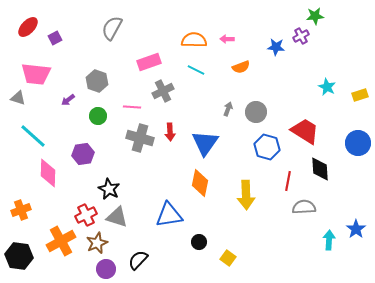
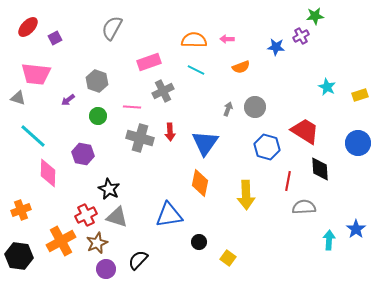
gray circle at (256, 112): moved 1 px left, 5 px up
purple hexagon at (83, 154): rotated 20 degrees clockwise
